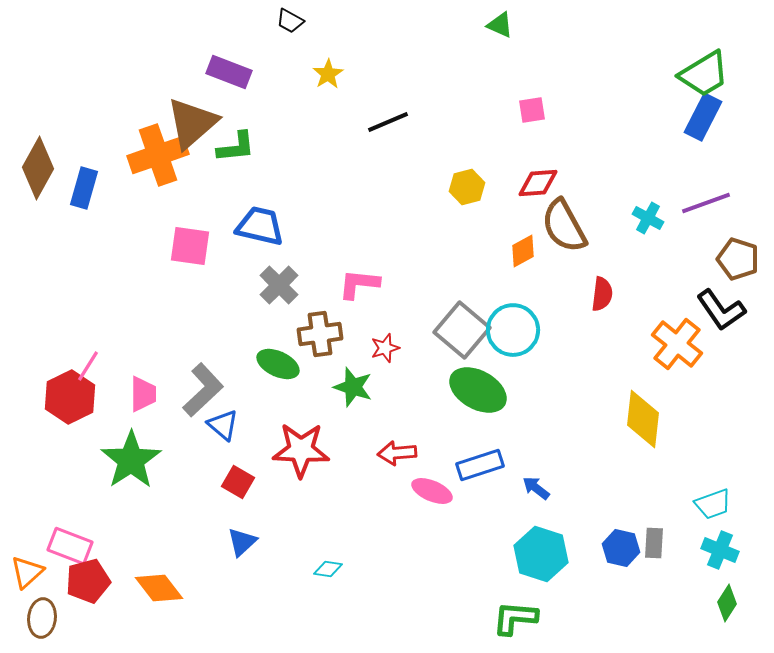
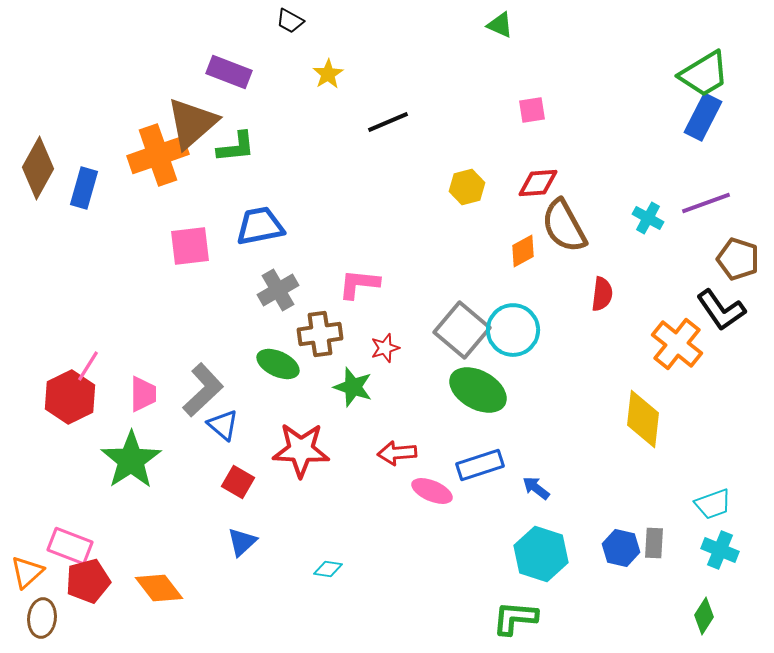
blue trapezoid at (260, 226): rotated 24 degrees counterclockwise
pink square at (190, 246): rotated 15 degrees counterclockwise
gray cross at (279, 285): moved 1 px left, 5 px down; rotated 15 degrees clockwise
green diamond at (727, 603): moved 23 px left, 13 px down
